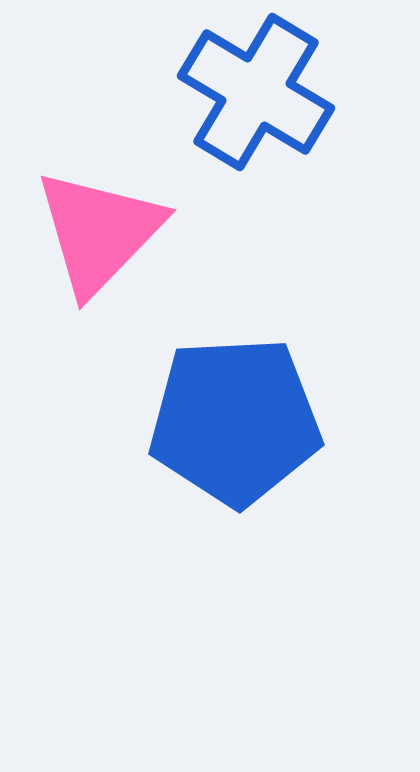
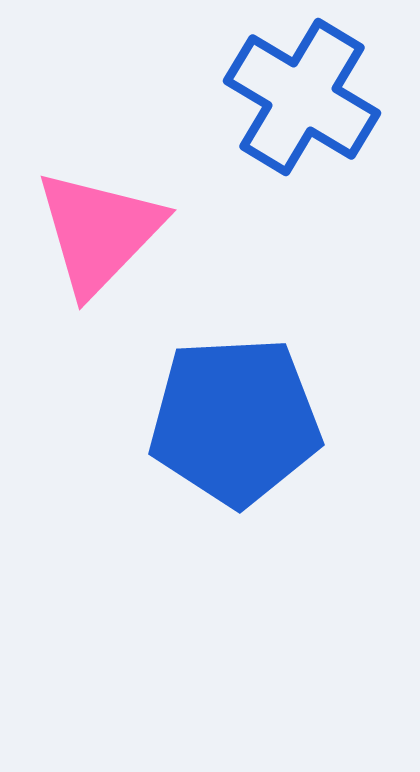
blue cross: moved 46 px right, 5 px down
